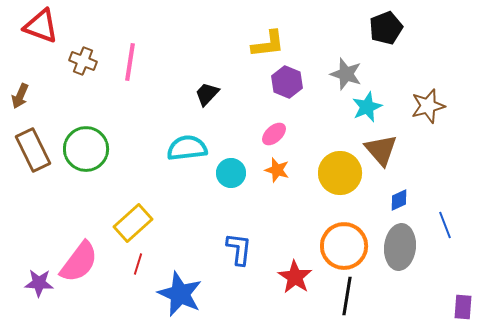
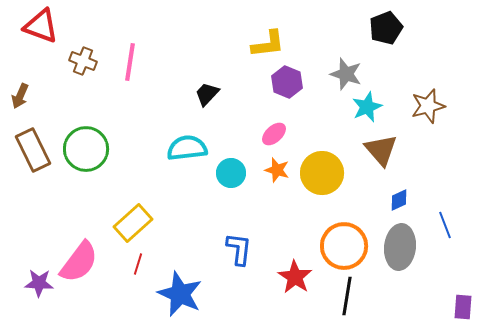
yellow circle: moved 18 px left
